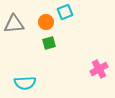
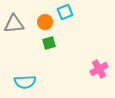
orange circle: moved 1 px left
cyan semicircle: moved 1 px up
